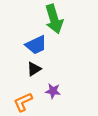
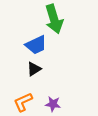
purple star: moved 13 px down
